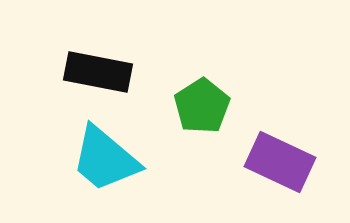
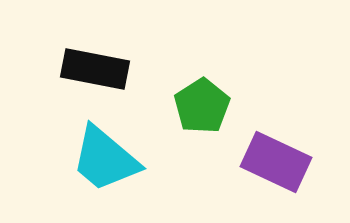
black rectangle: moved 3 px left, 3 px up
purple rectangle: moved 4 px left
